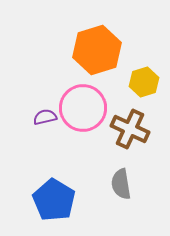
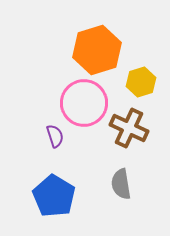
yellow hexagon: moved 3 px left
pink circle: moved 1 px right, 5 px up
purple semicircle: moved 10 px right, 19 px down; rotated 85 degrees clockwise
brown cross: moved 1 px left, 1 px up
blue pentagon: moved 4 px up
